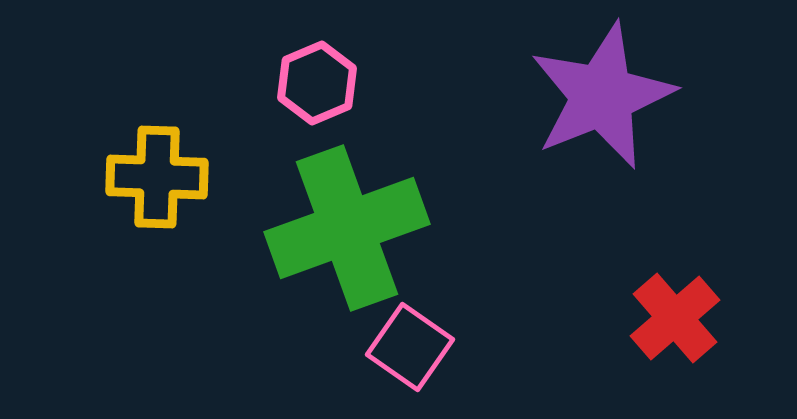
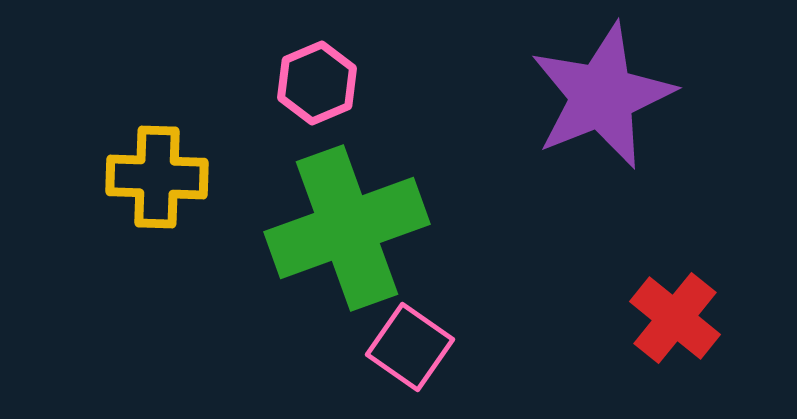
red cross: rotated 10 degrees counterclockwise
